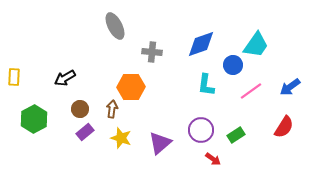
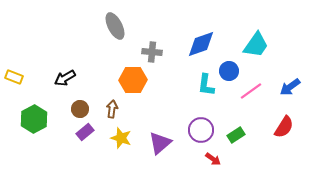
blue circle: moved 4 px left, 6 px down
yellow rectangle: rotated 72 degrees counterclockwise
orange hexagon: moved 2 px right, 7 px up
